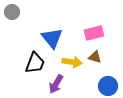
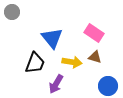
pink rectangle: rotated 48 degrees clockwise
